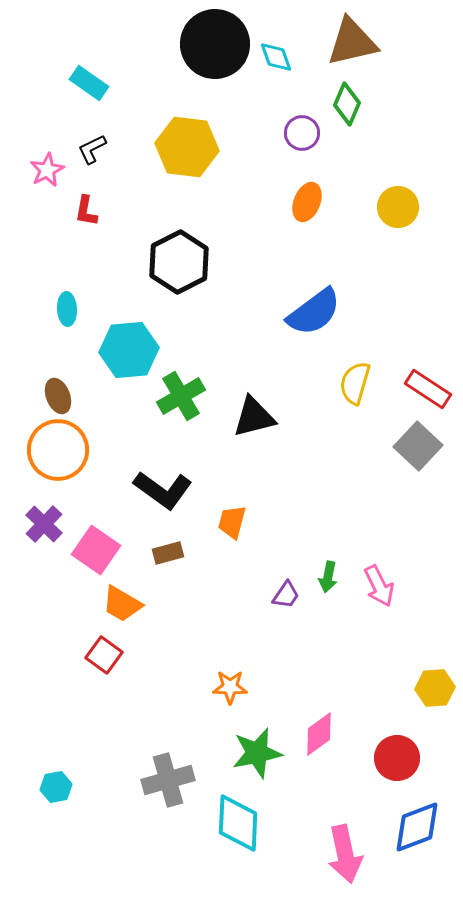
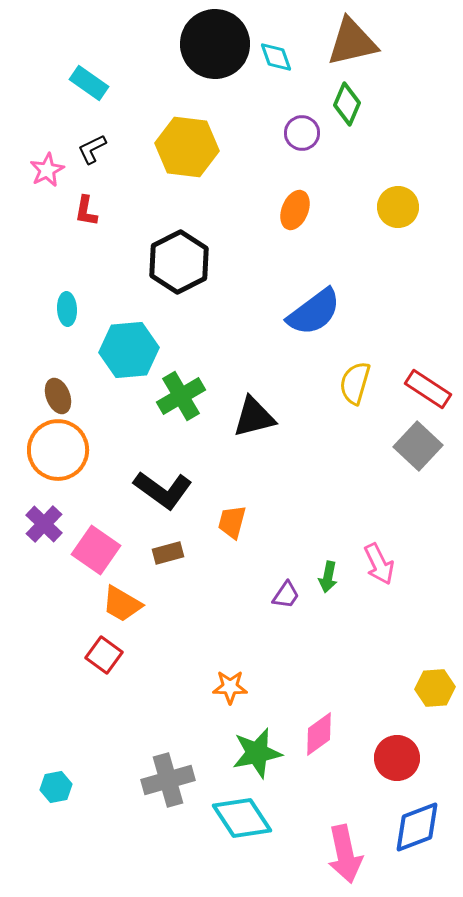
orange ellipse at (307, 202): moved 12 px left, 8 px down
pink arrow at (379, 586): moved 22 px up
cyan diamond at (238, 823): moved 4 px right, 5 px up; rotated 36 degrees counterclockwise
